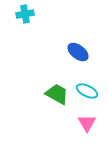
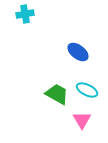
cyan ellipse: moved 1 px up
pink triangle: moved 5 px left, 3 px up
